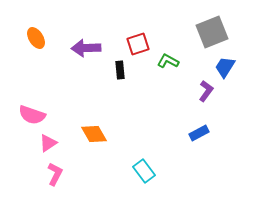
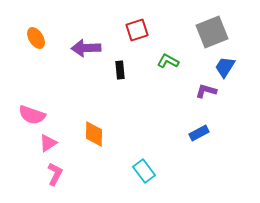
red square: moved 1 px left, 14 px up
purple L-shape: rotated 110 degrees counterclockwise
orange diamond: rotated 32 degrees clockwise
